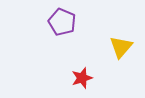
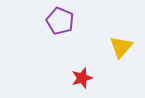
purple pentagon: moved 2 px left, 1 px up
